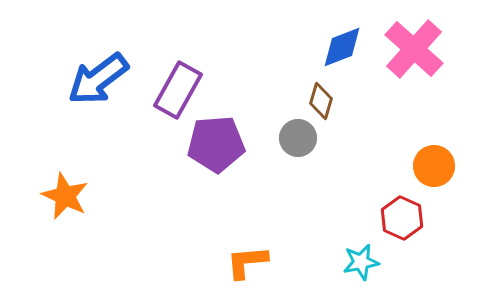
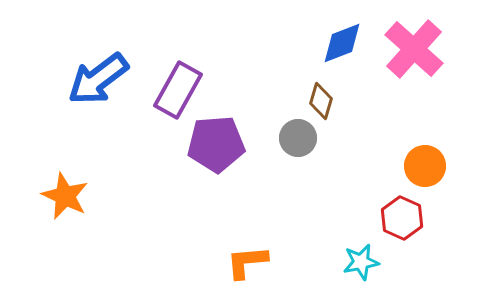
blue diamond: moved 4 px up
orange circle: moved 9 px left
